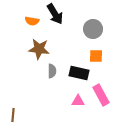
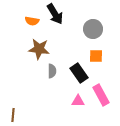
black rectangle: rotated 42 degrees clockwise
